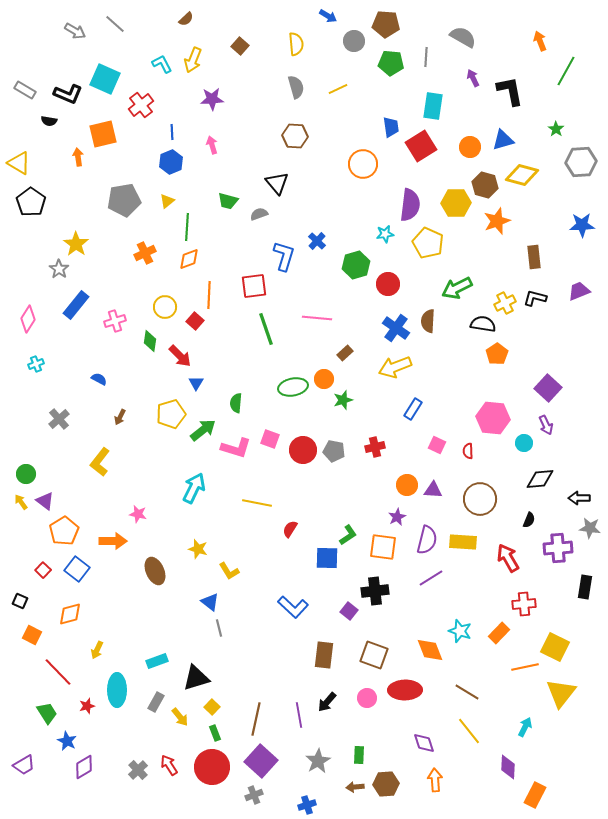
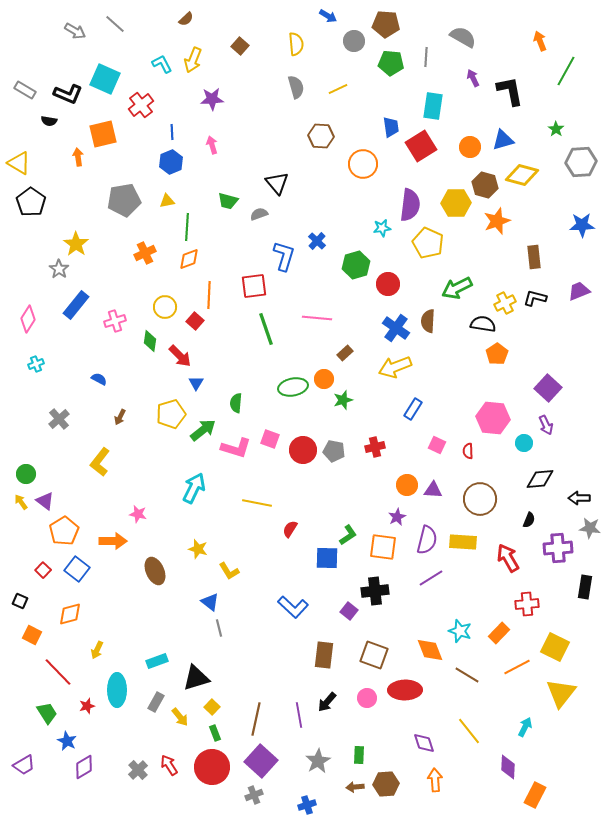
brown hexagon at (295, 136): moved 26 px right
yellow triangle at (167, 201): rotated 28 degrees clockwise
cyan star at (385, 234): moved 3 px left, 6 px up
red cross at (524, 604): moved 3 px right
orange line at (525, 667): moved 8 px left; rotated 16 degrees counterclockwise
brown line at (467, 692): moved 17 px up
